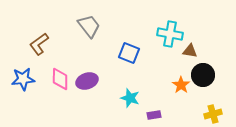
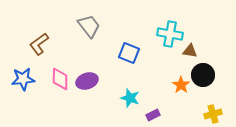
purple rectangle: moved 1 px left; rotated 16 degrees counterclockwise
